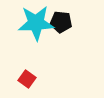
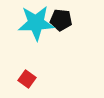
black pentagon: moved 2 px up
